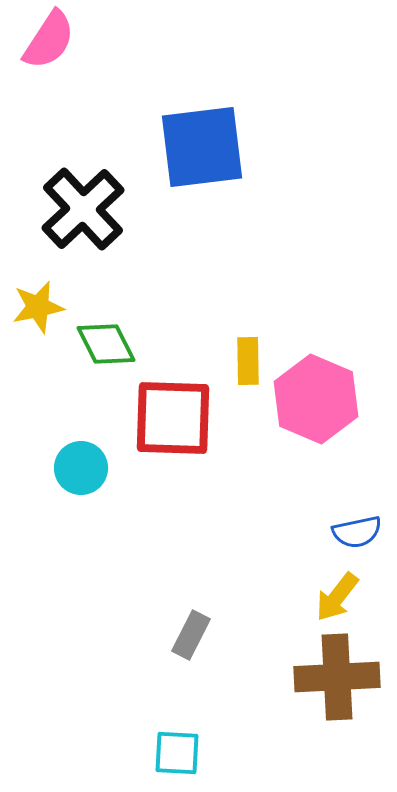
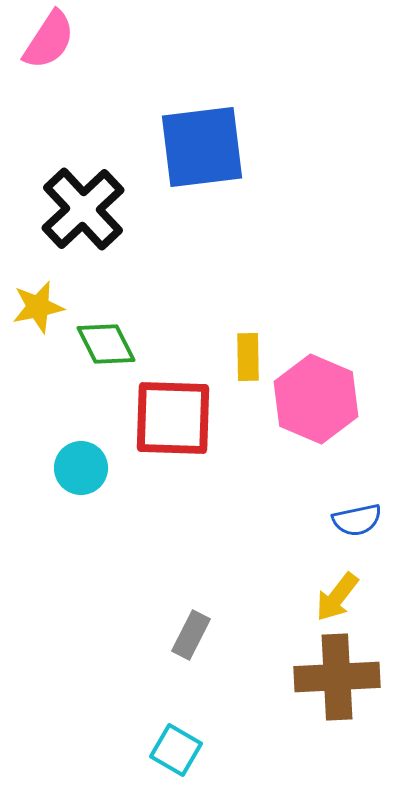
yellow rectangle: moved 4 px up
blue semicircle: moved 12 px up
cyan square: moved 1 px left, 3 px up; rotated 27 degrees clockwise
